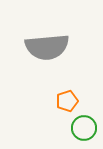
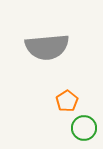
orange pentagon: rotated 15 degrees counterclockwise
